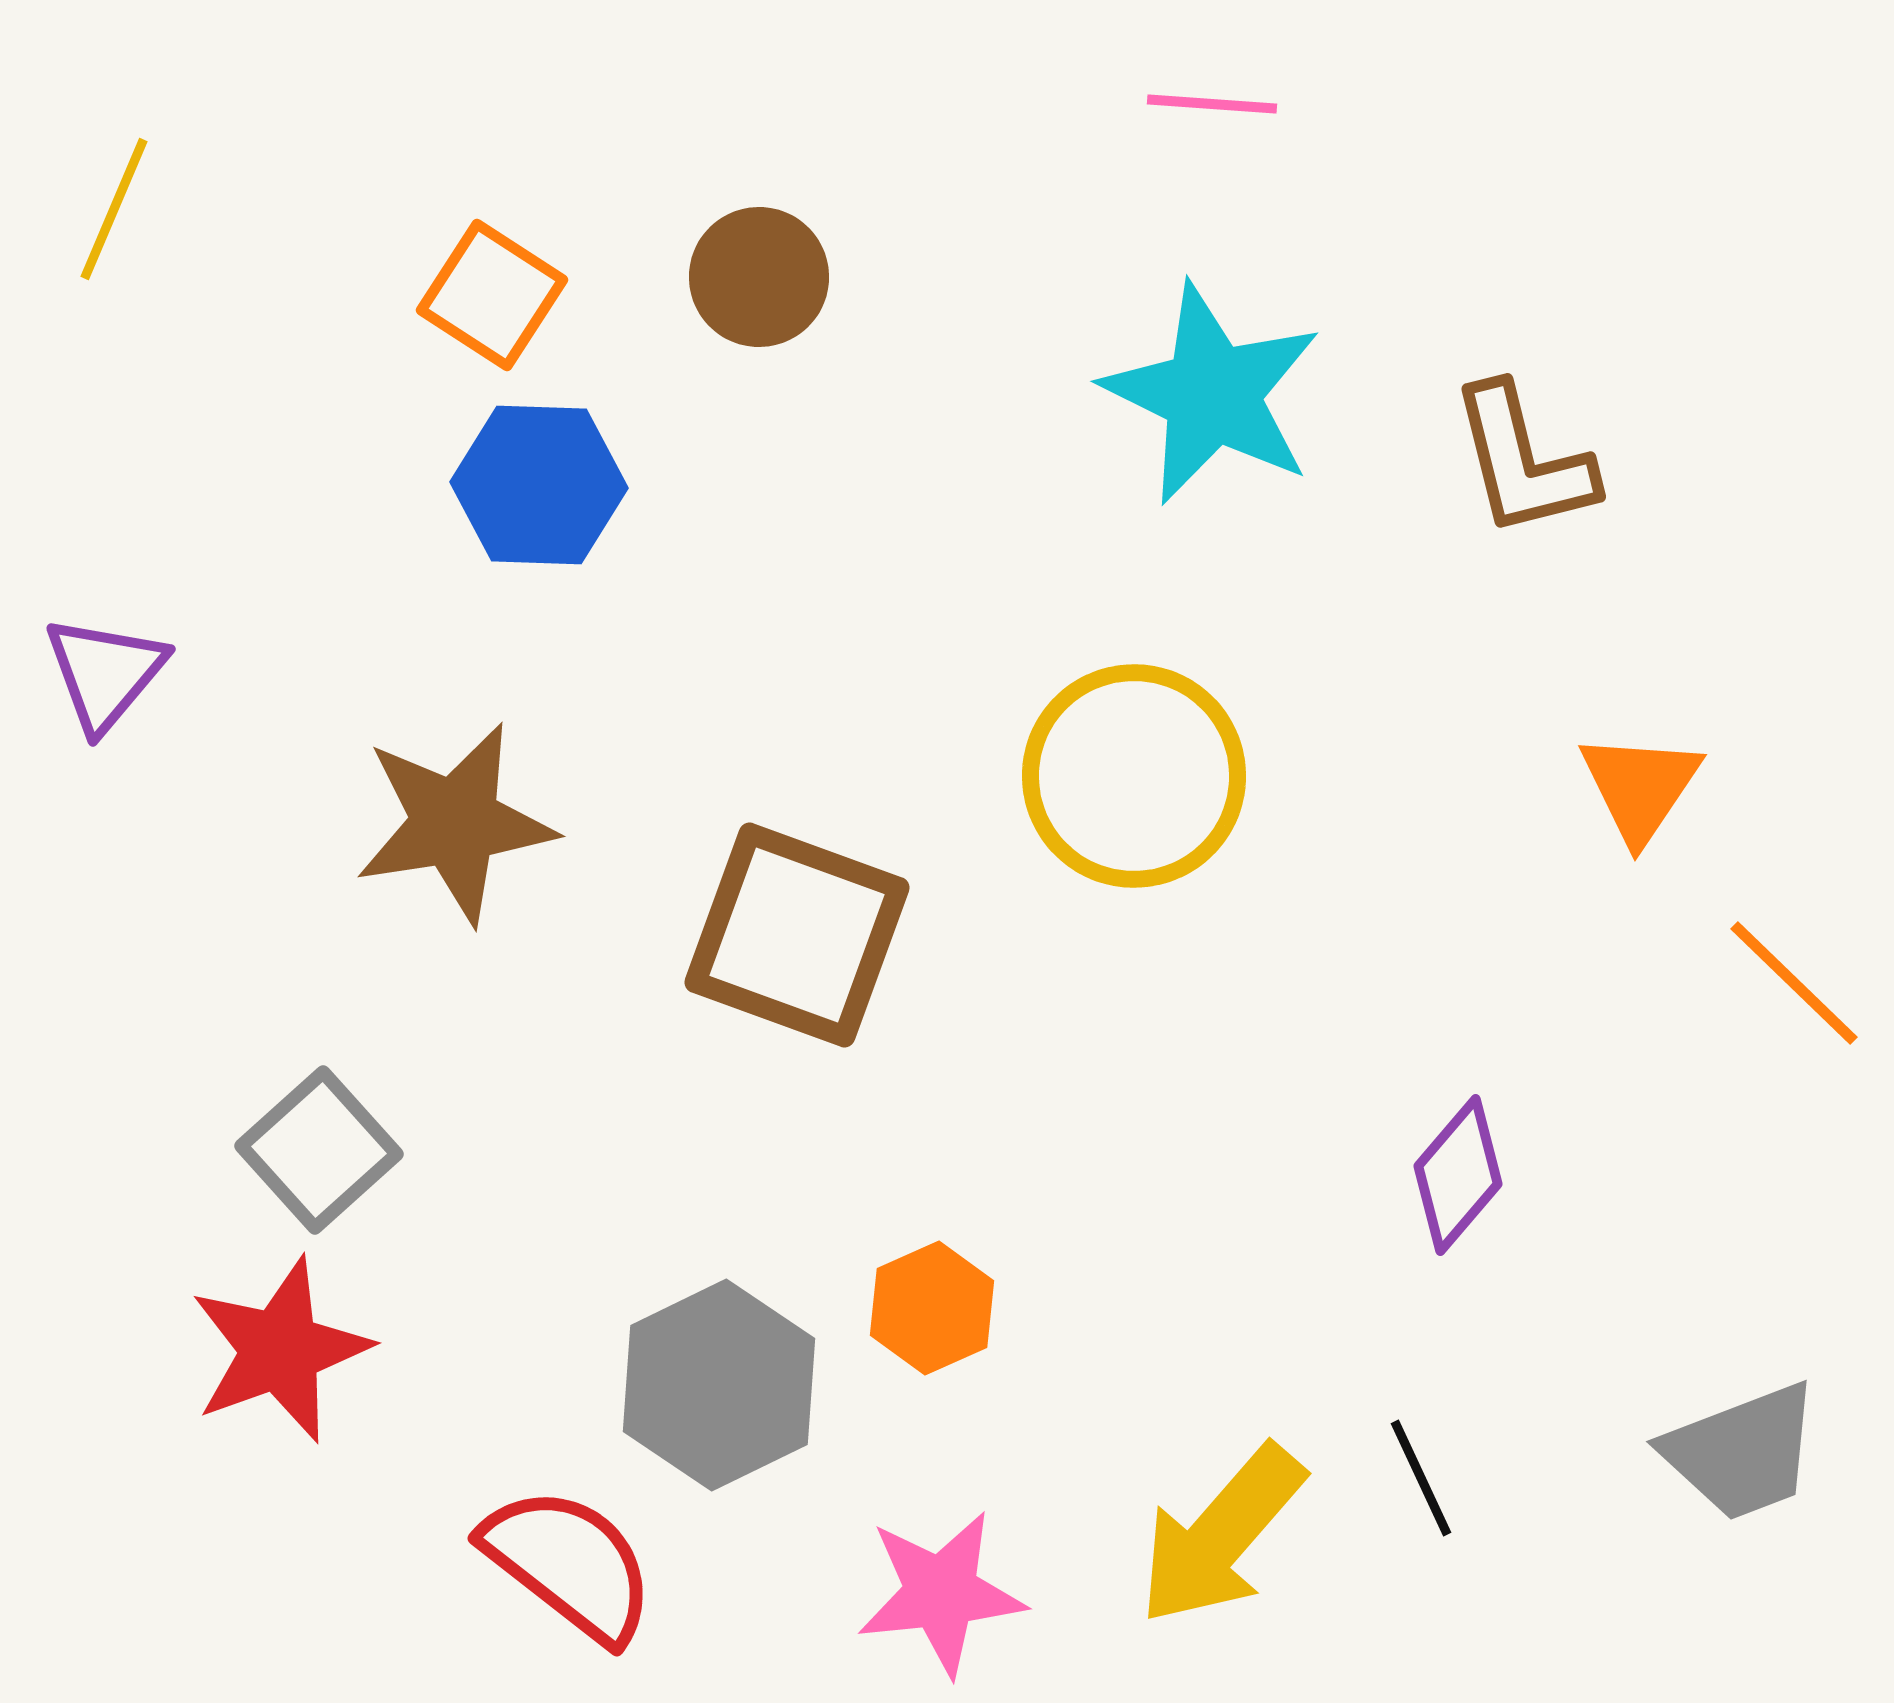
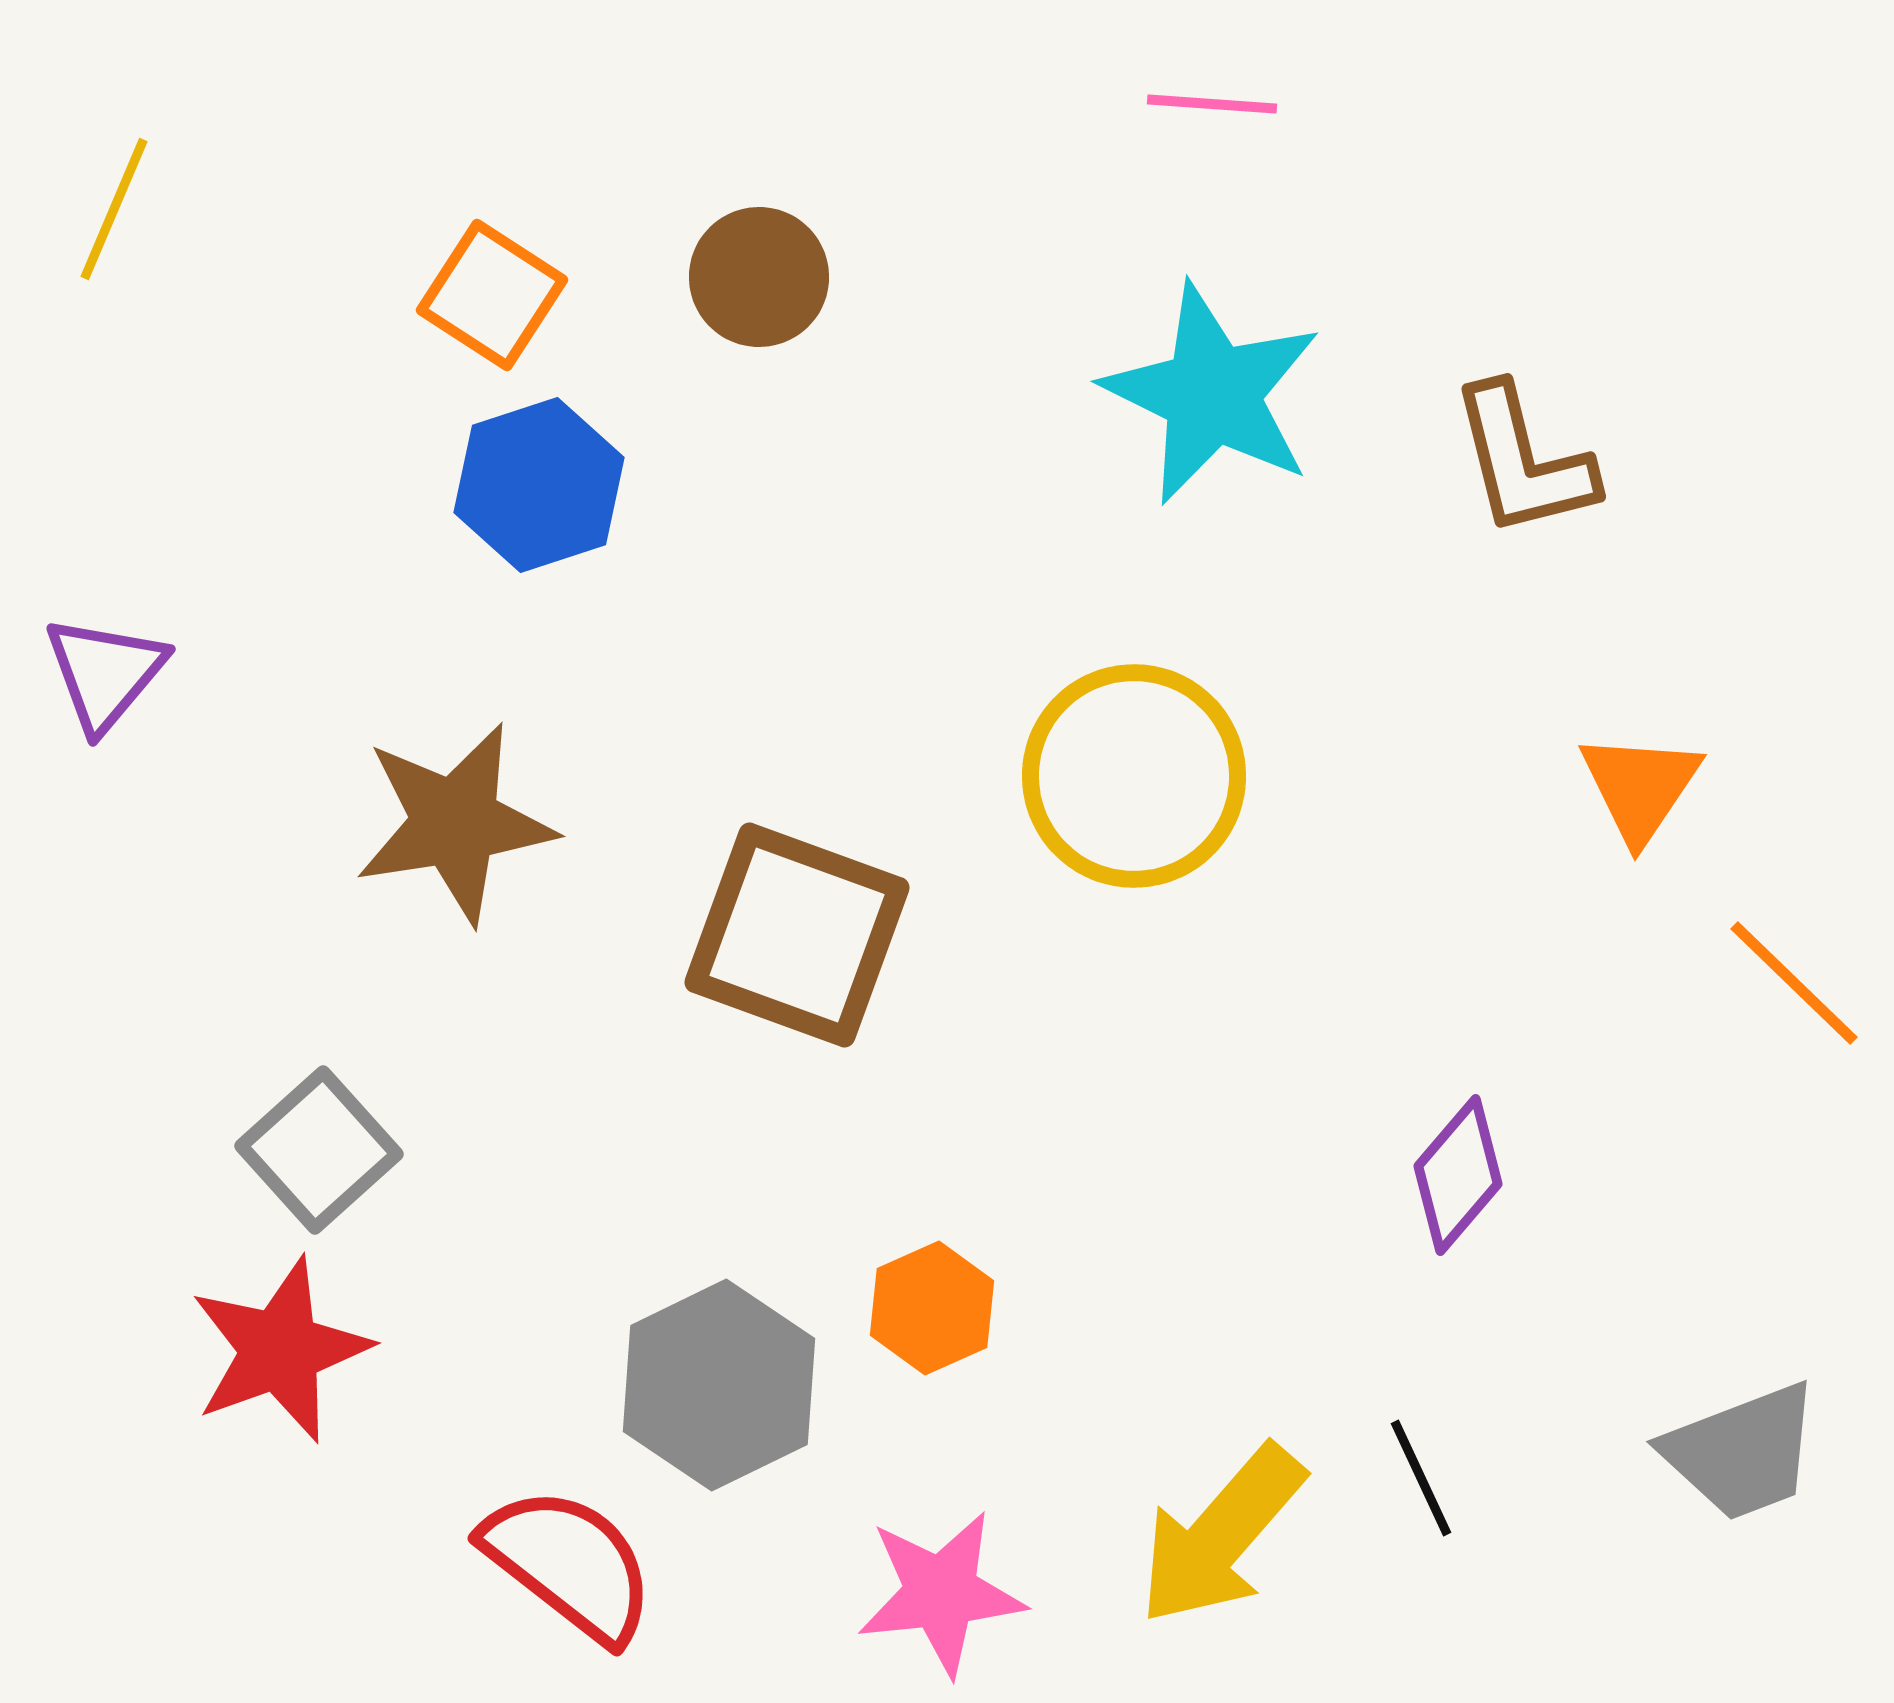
blue hexagon: rotated 20 degrees counterclockwise
